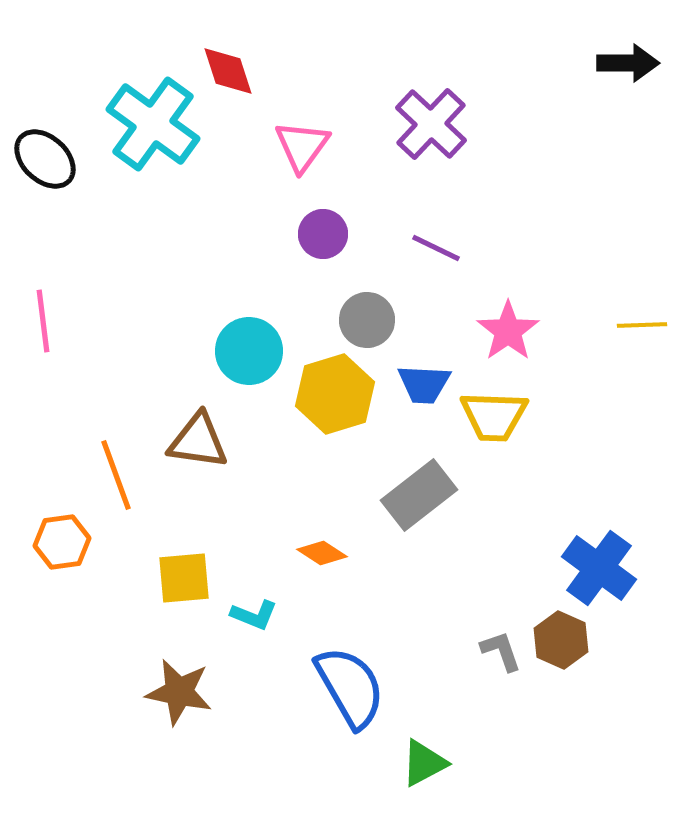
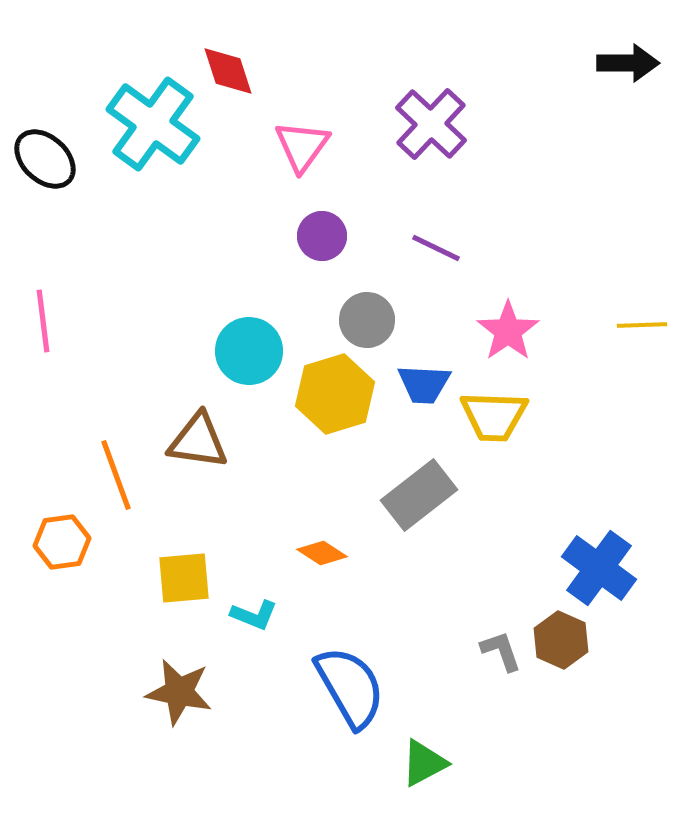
purple circle: moved 1 px left, 2 px down
